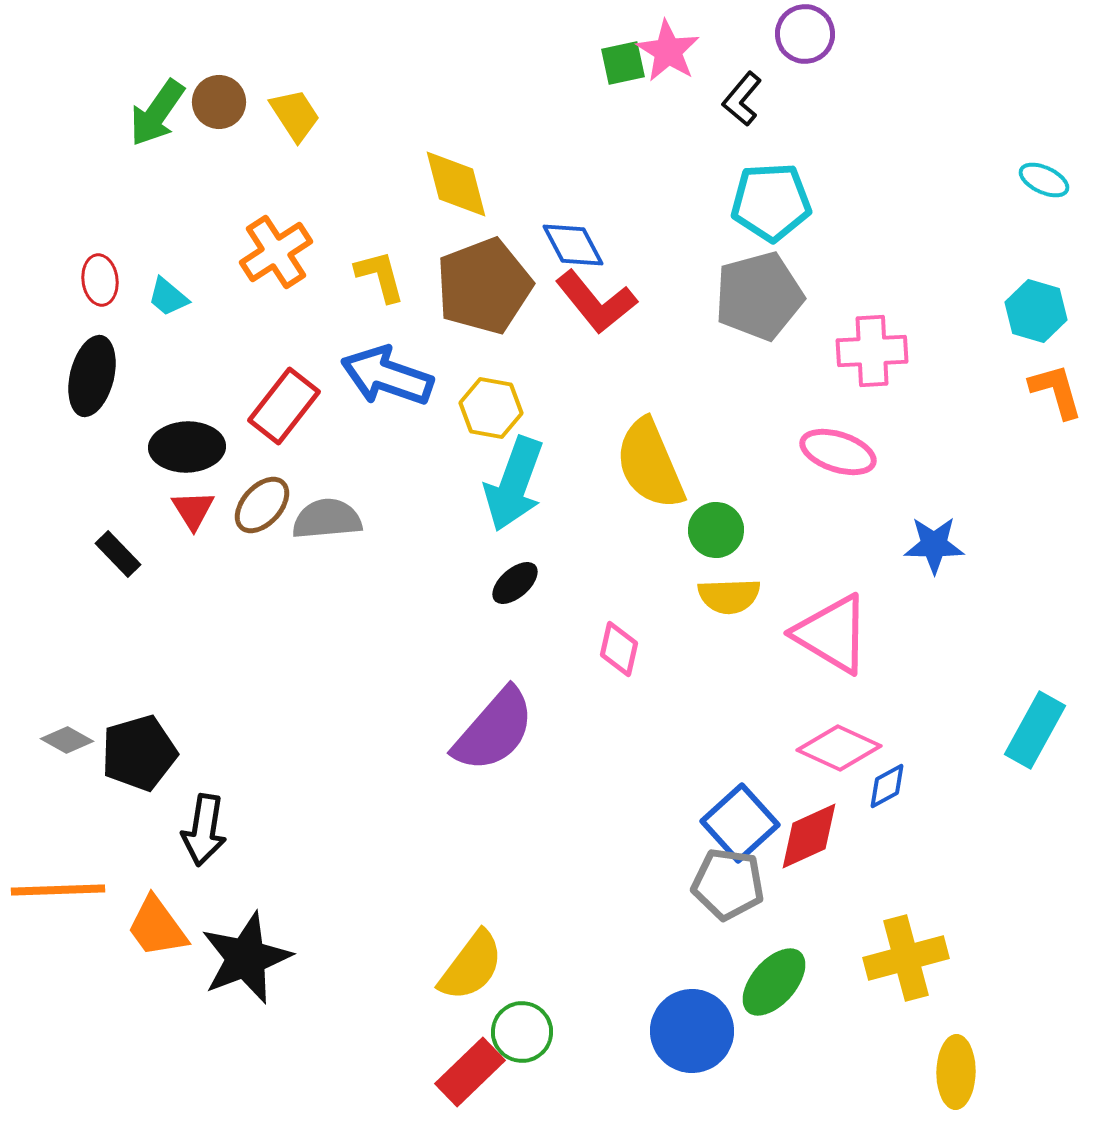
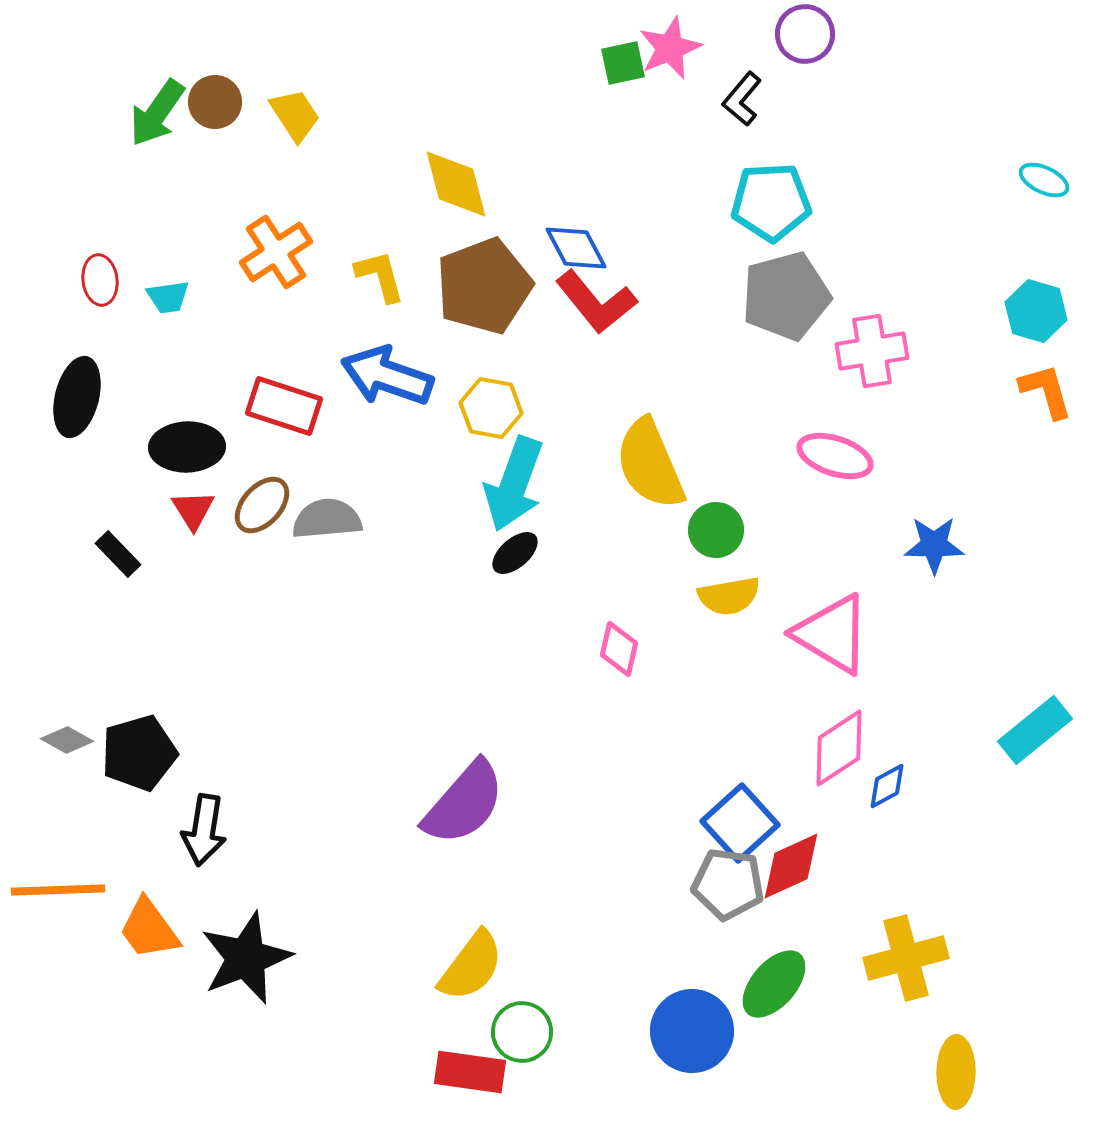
pink star at (668, 51): moved 2 px right, 3 px up; rotated 18 degrees clockwise
brown circle at (219, 102): moved 4 px left
blue diamond at (573, 245): moved 3 px right, 3 px down
gray pentagon at (759, 296): moved 27 px right
cyan trapezoid at (168, 297): rotated 48 degrees counterclockwise
pink cross at (872, 351): rotated 6 degrees counterclockwise
black ellipse at (92, 376): moved 15 px left, 21 px down
orange L-shape at (1056, 391): moved 10 px left
red rectangle at (284, 406): rotated 70 degrees clockwise
pink ellipse at (838, 452): moved 3 px left, 4 px down
black ellipse at (515, 583): moved 30 px up
yellow semicircle at (729, 596): rotated 8 degrees counterclockwise
purple semicircle at (494, 730): moved 30 px left, 73 px down
cyan rectangle at (1035, 730): rotated 22 degrees clockwise
pink diamond at (839, 748): rotated 58 degrees counterclockwise
red diamond at (809, 836): moved 18 px left, 30 px down
orange trapezoid at (157, 927): moved 8 px left, 2 px down
green ellipse at (774, 982): moved 2 px down
red rectangle at (470, 1072): rotated 52 degrees clockwise
